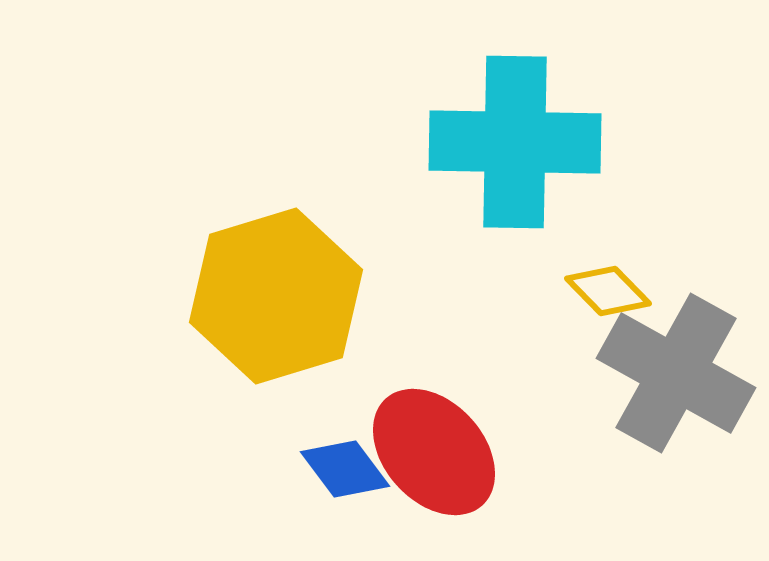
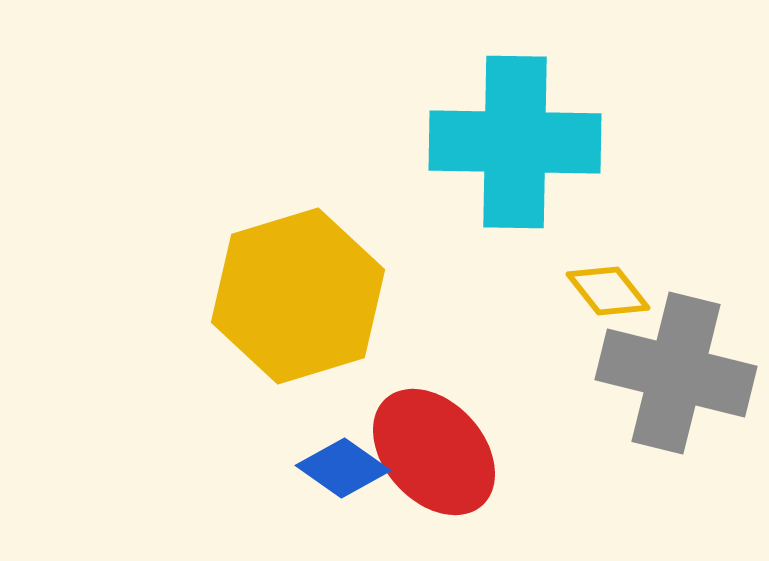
yellow diamond: rotated 6 degrees clockwise
yellow hexagon: moved 22 px right
gray cross: rotated 15 degrees counterclockwise
blue diamond: moved 2 px left, 1 px up; rotated 18 degrees counterclockwise
